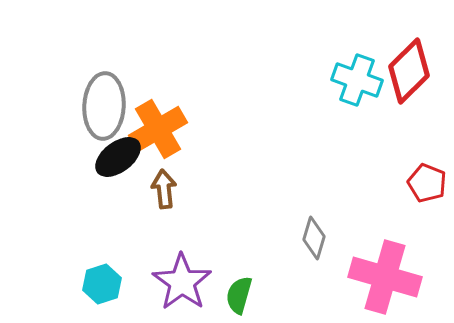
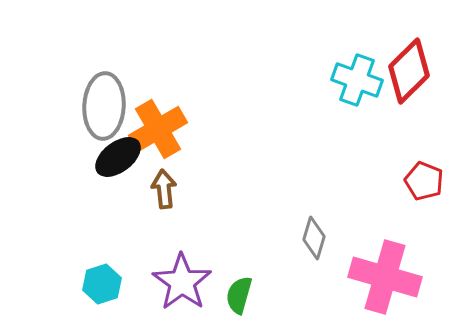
red pentagon: moved 3 px left, 2 px up
